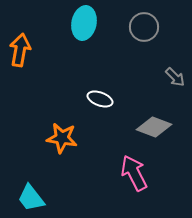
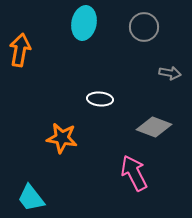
gray arrow: moved 5 px left, 4 px up; rotated 35 degrees counterclockwise
white ellipse: rotated 15 degrees counterclockwise
